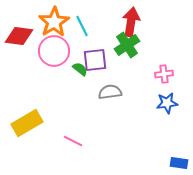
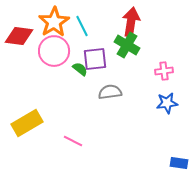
green cross: rotated 25 degrees counterclockwise
purple square: moved 1 px up
pink cross: moved 3 px up
